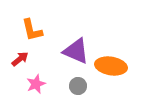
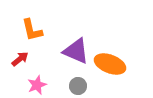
orange ellipse: moved 1 px left, 2 px up; rotated 12 degrees clockwise
pink star: moved 1 px right, 1 px down
